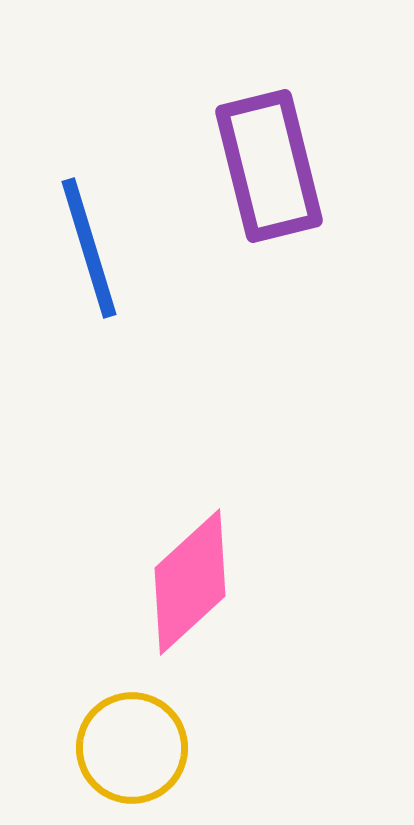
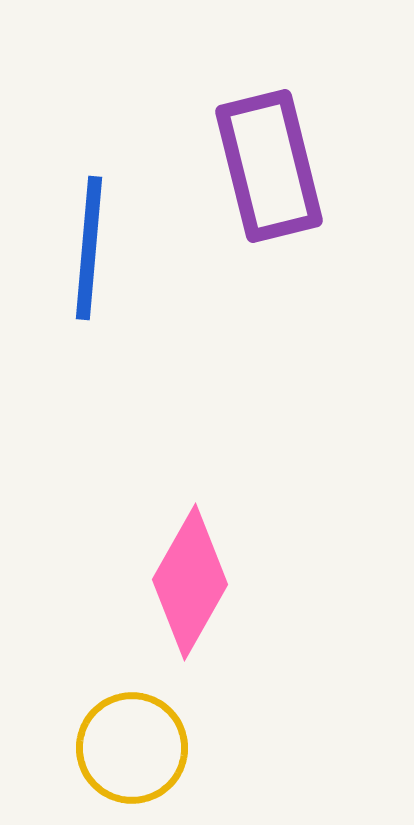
blue line: rotated 22 degrees clockwise
pink diamond: rotated 18 degrees counterclockwise
